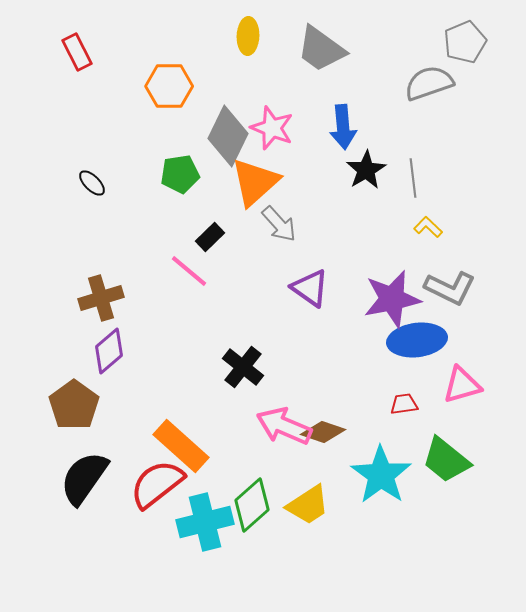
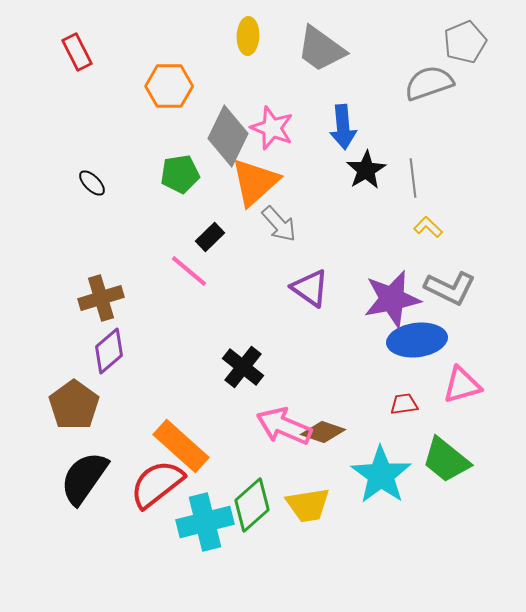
yellow trapezoid: rotated 24 degrees clockwise
